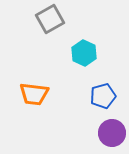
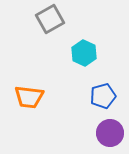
orange trapezoid: moved 5 px left, 3 px down
purple circle: moved 2 px left
